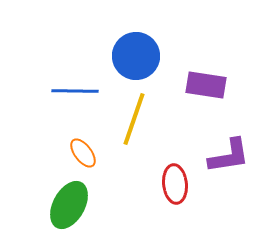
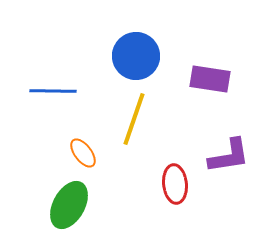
purple rectangle: moved 4 px right, 6 px up
blue line: moved 22 px left
